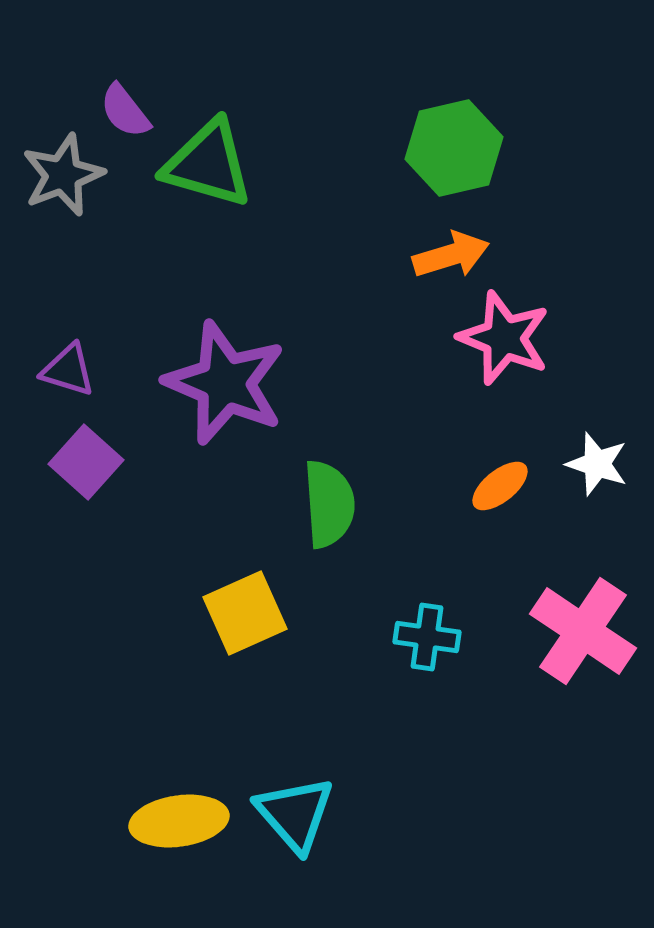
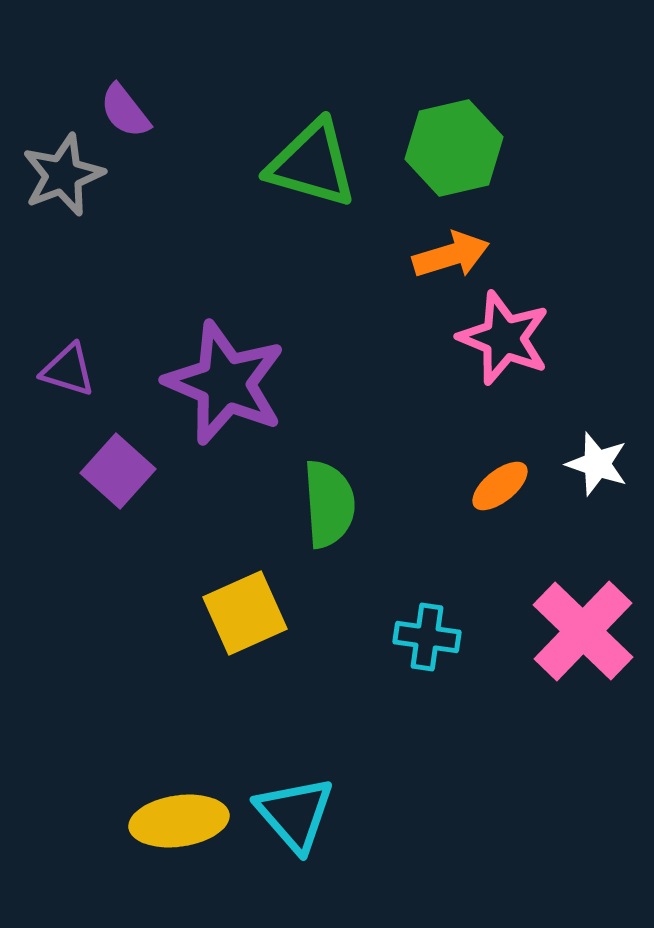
green triangle: moved 104 px right
purple square: moved 32 px right, 9 px down
pink cross: rotated 10 degrees clockwise
